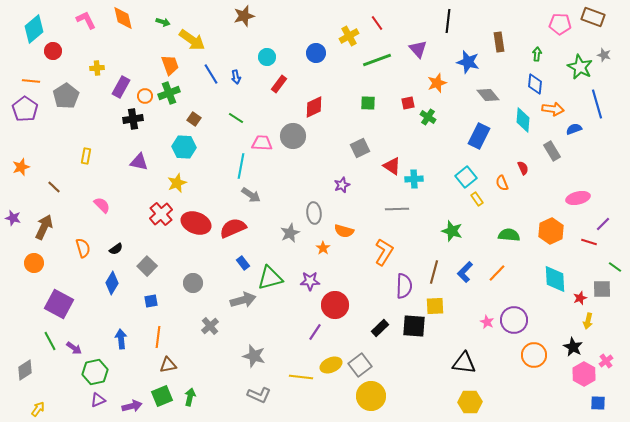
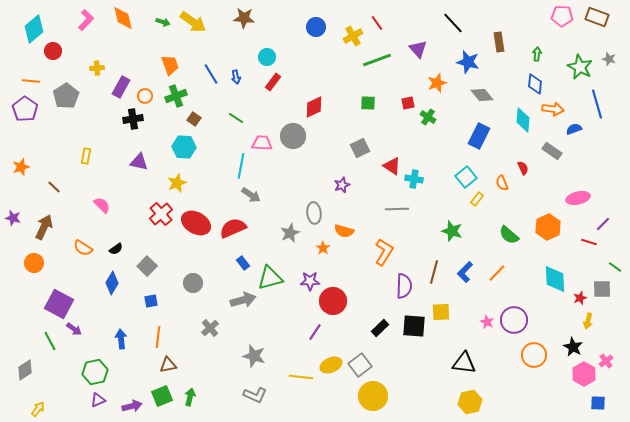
brown star at (244, 16): moved 2 px down; rotated 20 degrees clockwise
brown rectangle at (593, 17): moved 4 px right
pink L-shape at (86, 20): rotated 70 degrees clockwise
black line at (448, 21): moved 5 px right, 2 px down; rotated 50 degrees counterclockwise
pink pentagon at (560, 24): moved 2 px right, 8 px up
yellow cross at (349, 36): moved 4 px right
yellow arrow at (192, 40): moved 1 px right, 18 px up
blue circle at (316, 53): moved 26 px up
gray star at (604, 55): moved 5 px right, 4 px down
red rectangle at (279, 84): moved 6 px left, 2 px up
green cross at (169, 93): moved 7 px right, 3 px down
gray diamond at (488, 95): moved 6 px left
gray rectangle at (552, 151): rotated 24 degrees counterclockwise
cyan cross at (414, 179): rotated 12 degrees clockwise
yellow rectangle at (477, 199): rotated 72 degrees clockwise
red ellipse at (196, 223): rotated 8 degrees clockwise
orange hexagon at (551, 231): moved 3 px left, 4 px up
green semicircle at (509, 235): rotated 145 degrees counterclockwise
orange semicircle at (83, 248): rotated 138 degrees clockwise
red circle at (335, 305): moved 2 px left, 4 px up
yellow square at (435, 306): moved 6 px right, 6 px down
gray cross at (210, 326): moved 2 px down
purple arrow at (74, 348): moved 19 px up
gray L-shape at (259, 395): moved 4 px left
yellow circle at (371, 396): moved 2 px right
yellow hexagon at (470, 402): rotated 10 degrees counterclockwise
